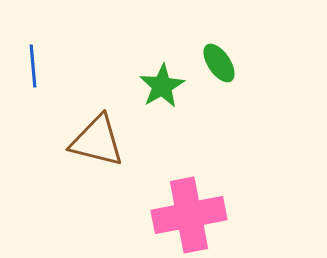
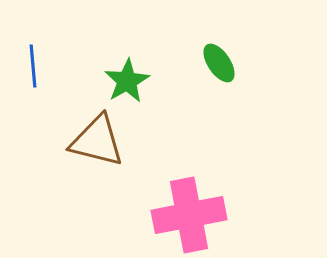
green star: moved 35 px left, 5 px up
